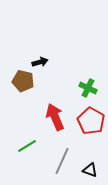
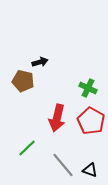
red arrow: moved 2 px right, 1 px down; rotated 144 degrees counterclockwise
green line: moved 2 px down; rotated 12 degrees counterclockwise
gray line: moved 1 px right, 4 px down; rotated 64 degrees counterclockwise
